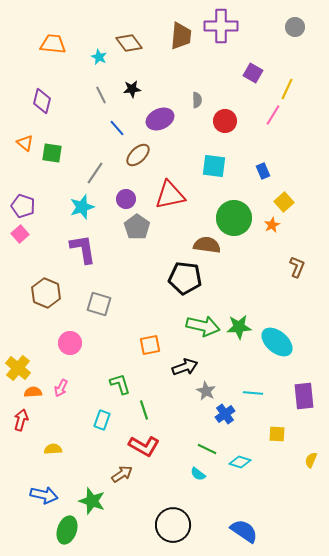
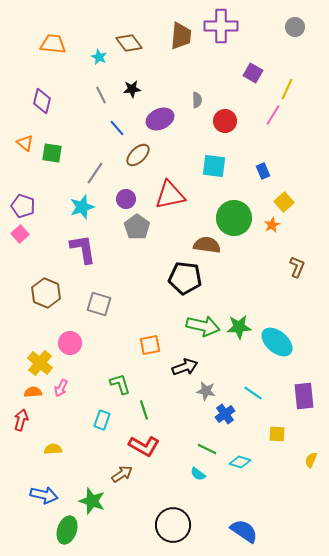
yellow cross at (18, 368): moved 22 px right, 5 px up
gray star at (206, 391): rotated 18 degrees counterclockwise
cyan line at (253, 393): rotated 30 degrees clockwise
